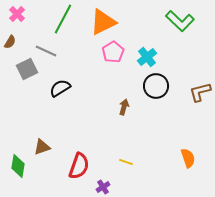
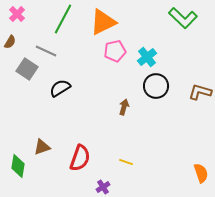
green L-shape: moved 3 px right, 3 px up
pink pentagon: moved 2 px right, 1 px up; rotated 20 degrees clockwise
gray square: rotated 30 degrees counterclockwise
brown L-shape: rotated 30 degrees clockwise
orange semicircle: moved 13 px right, 15 px down
red semicircle: moved 1 px right, 8 px up
